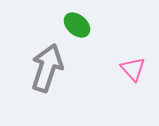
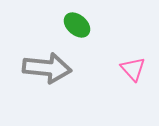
gray arrow: rotated 78 degrees clockwise
